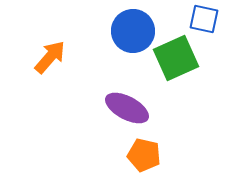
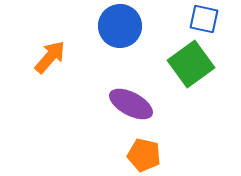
blue circle: moved 13 px left, 5 px up
green square: moved 15 px right, 6 px down; rotated 12 degrees counterclockwise
purple ellipse: moved 4 px right, 4 px up
